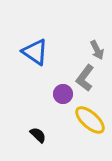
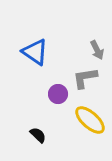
gray L-shape: rotated 44 degrees clockwise
purple circle: moved 5 px left
